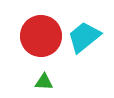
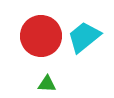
green triangle: moved 3 px right, 2 px down
